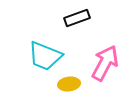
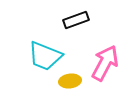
black rectangle: moved 1 px left, 2 px down
yellow ellipse: moved 1 px right, 3 px up
